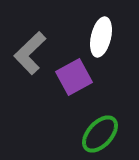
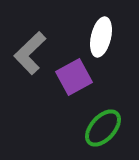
green ellipse: moved 3 px right, 6 px up
